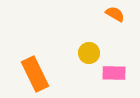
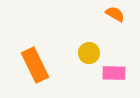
orange rectangle: moved 9 px up
